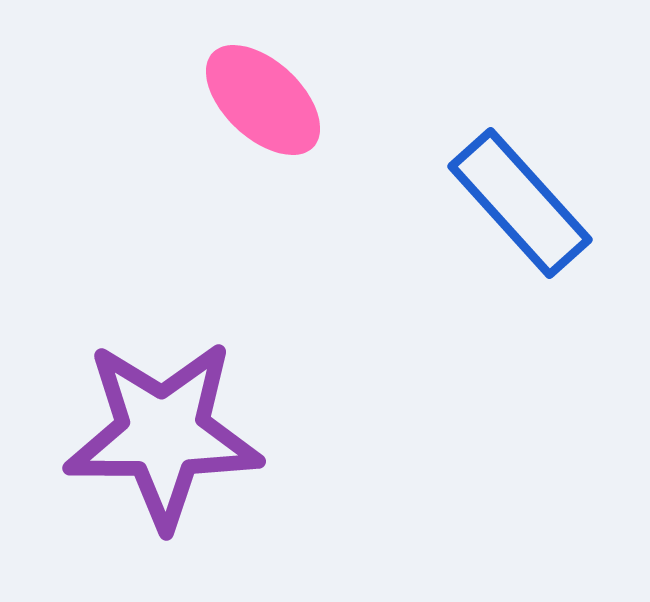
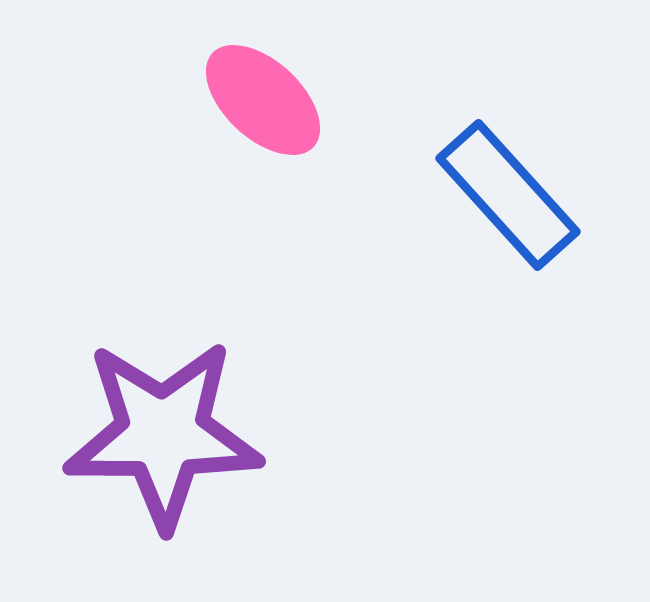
blue rectangle: moved 12 px left, 8 px up
